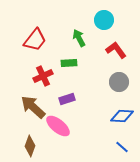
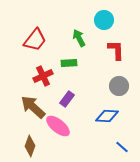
red L-shape: rotated 35 degrees clockwise
gray circle: moved 4 px down
purple rectangle: rotated 35 degrees counterclockwise
blue diamond: moved 15 px left
